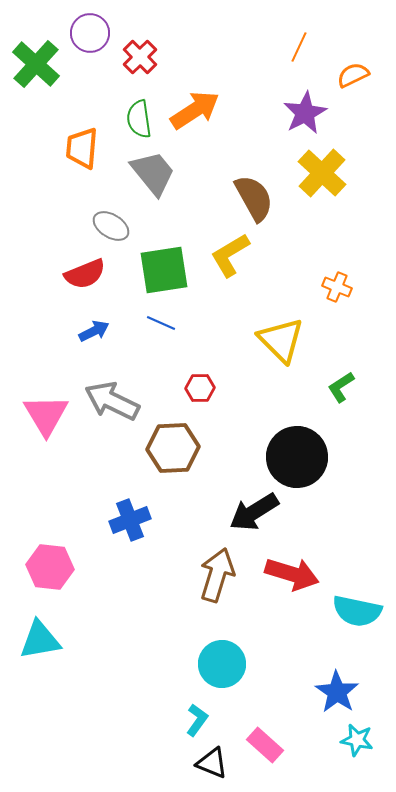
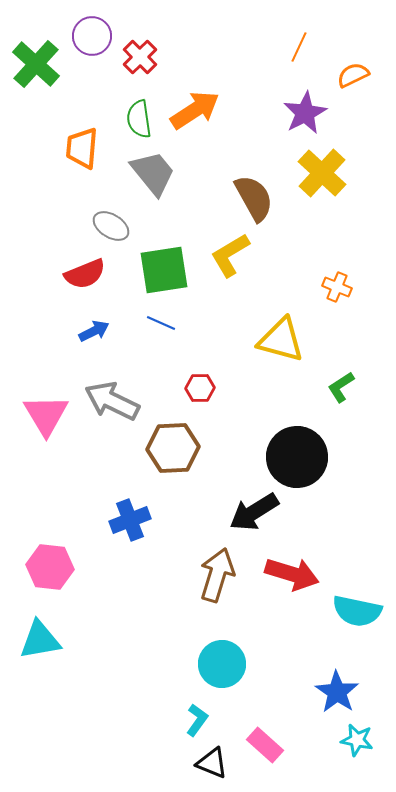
purple circle: moved 2 px right, 3 px down
yellow triangle: rotated 30 degrees counterclockwise
